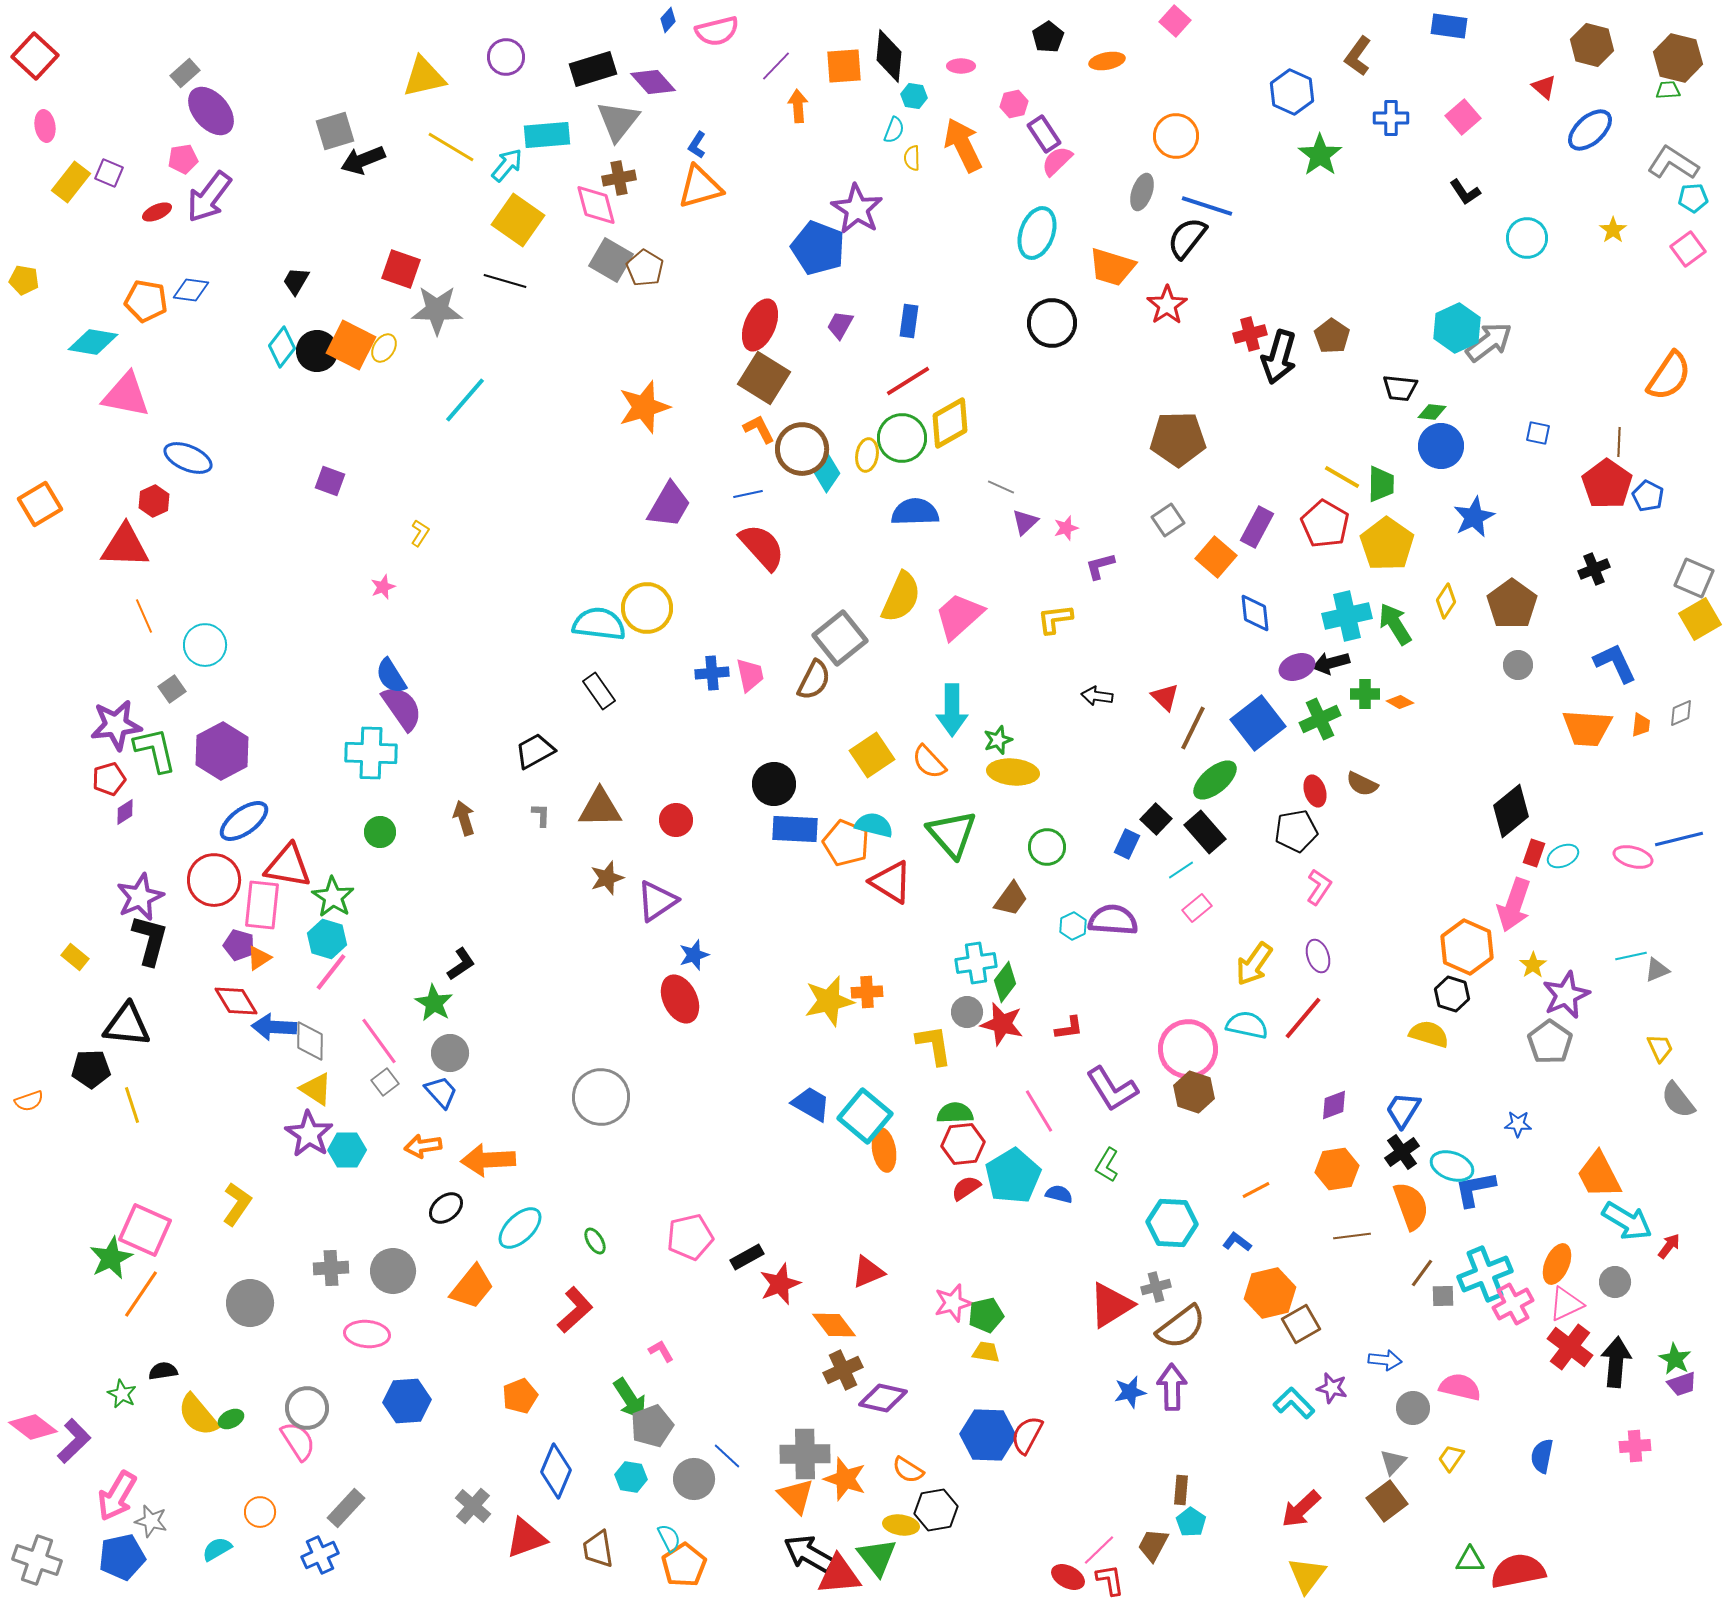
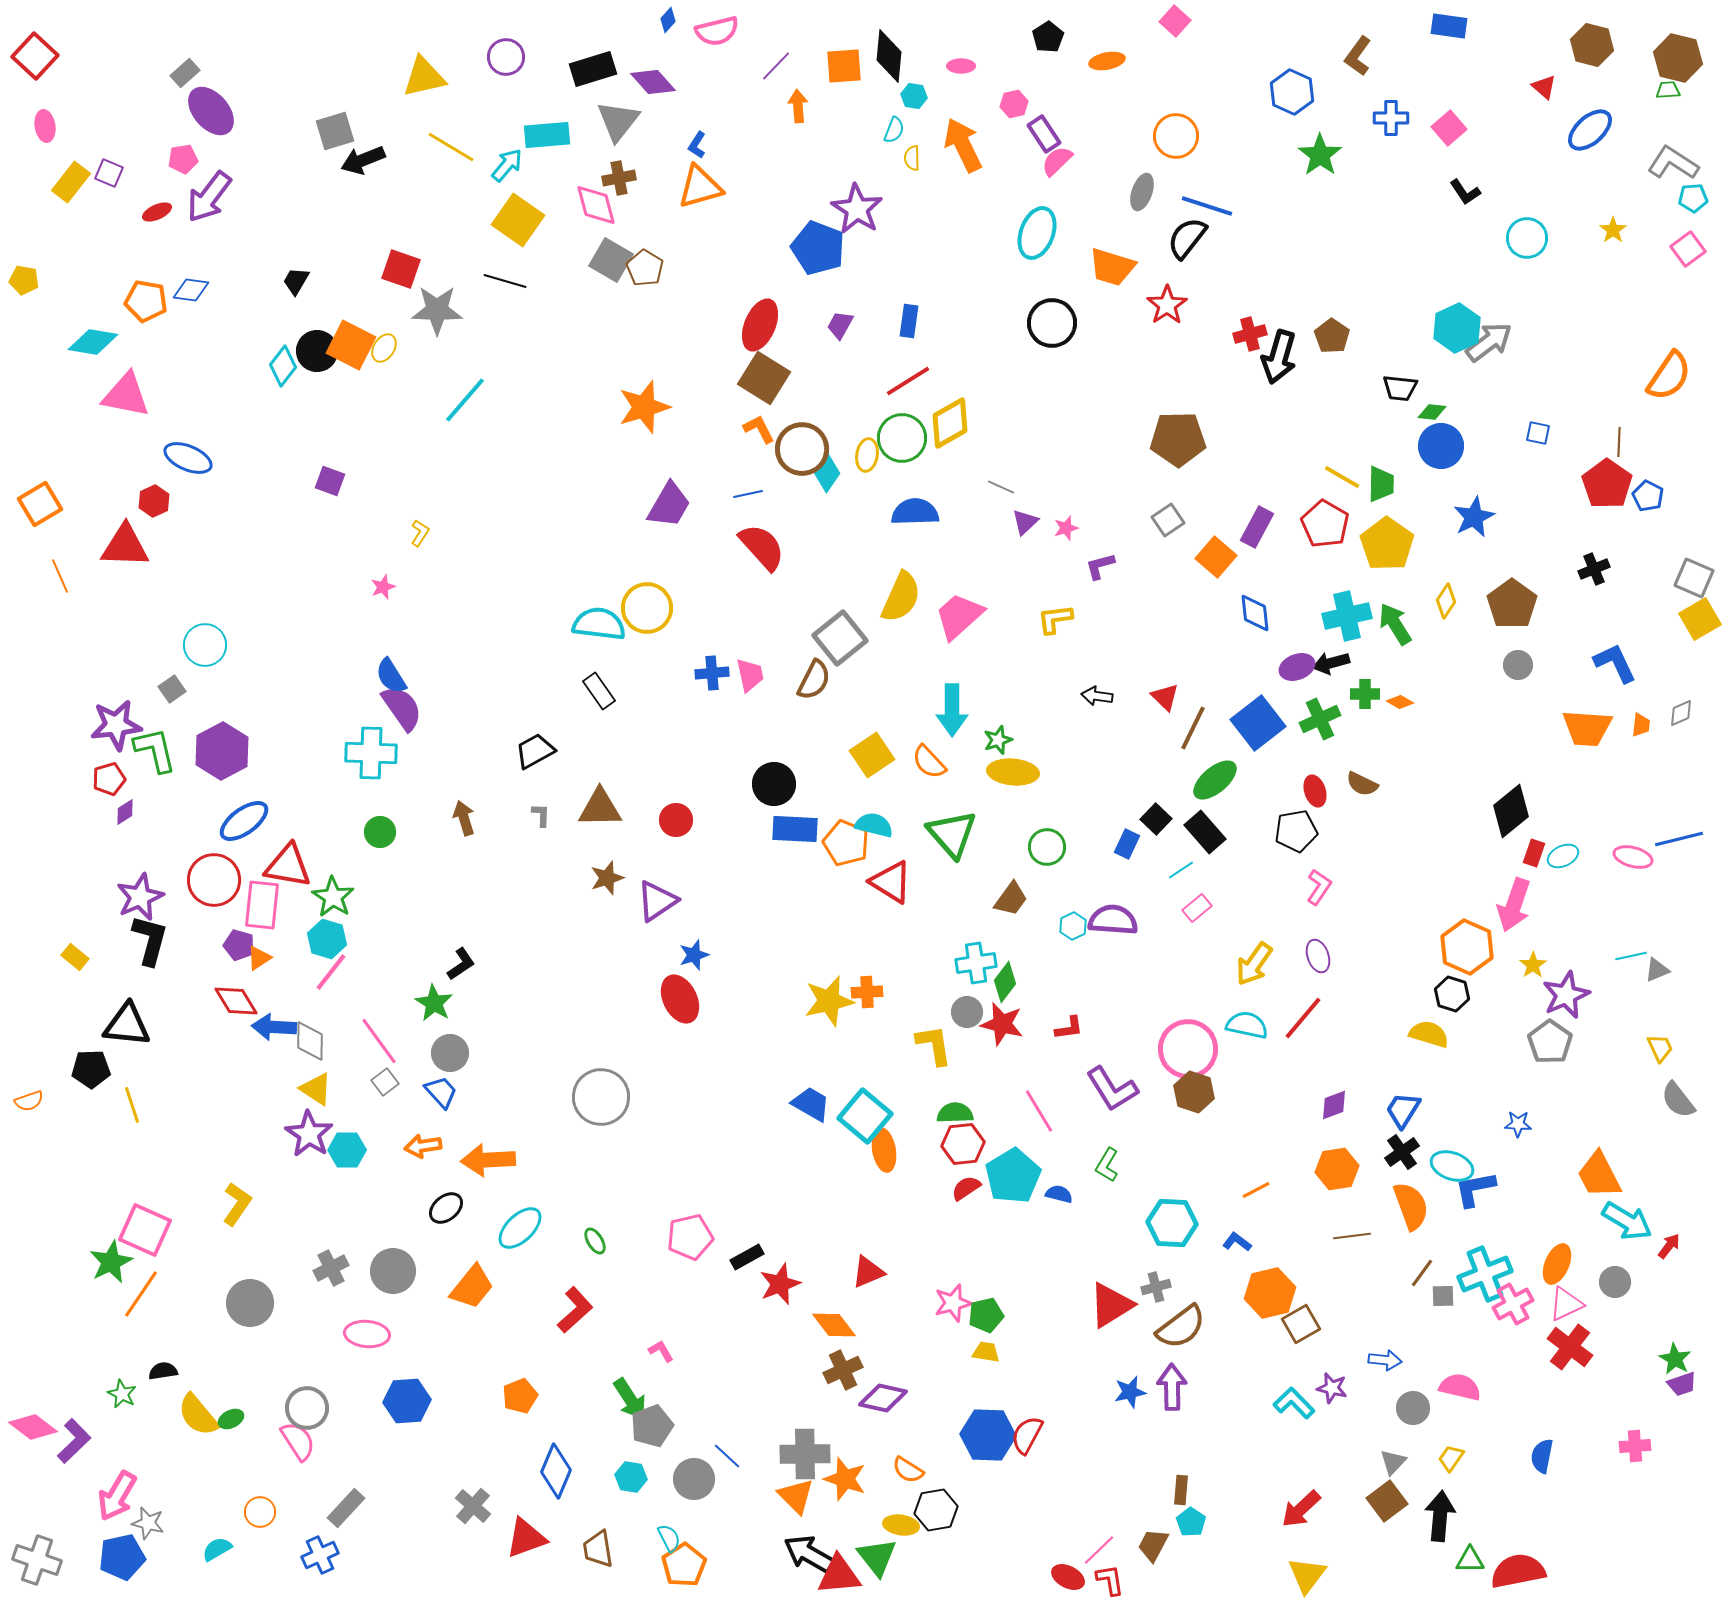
pink square at (1463, 117): moved 14 px left, 11 px down
cyan diamond at (282, 347): moved 1 px right, 19 px down
orange line at (144, 616): moved 84 px left, 40 px up
green star at (111, 1258): moved 4 px down
gray cross at (331, 1268): rotated 24 degrees counterclockwise
black arrow at (1616, 1362): moved 176 px left, 154 px down
gray star at (151, 1521): moved 3 px left, 2 px down
